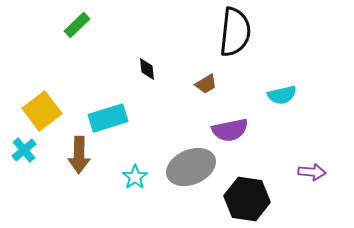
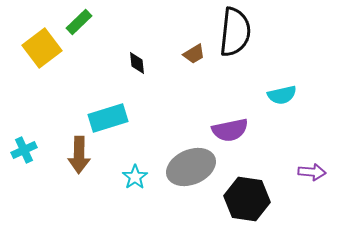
green rectangle: moved 2 px right, 3 px up
black diamond: moved 10 px left, 6 px up
brown trapezoid: moved 12 px left, 30 px up
yellow square: moved 63 px up
cyan cross: rotated 15 degrees clockwise
